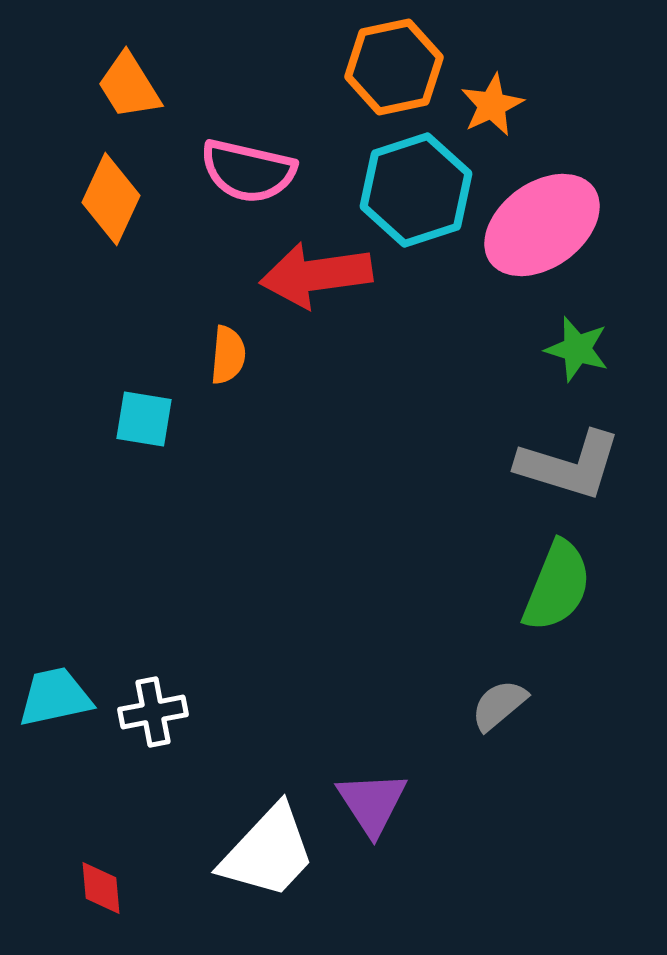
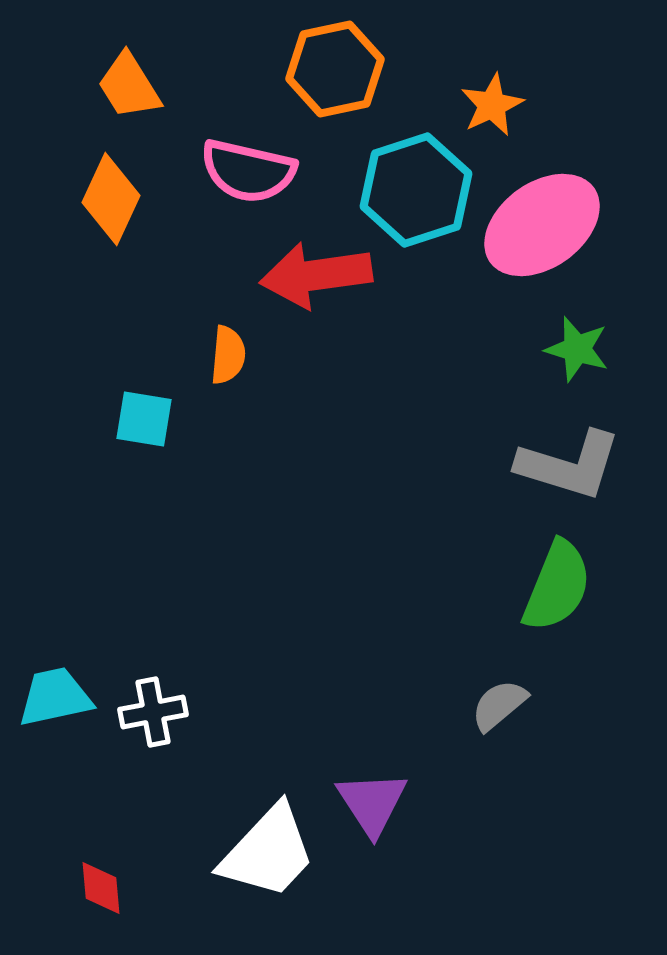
orange hexagon: moved 59 px left, 2 px down
